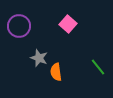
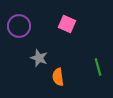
pink square: moved 1 px left; rotated 18 degrees counterclockwise
green line: rotated 24 degrees clockwise
orange semicircle: moved 2 px right, 5 px down
